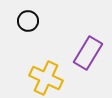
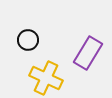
black circle: moved 19 px down
